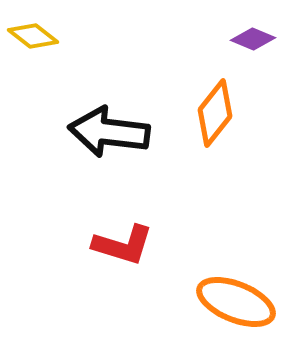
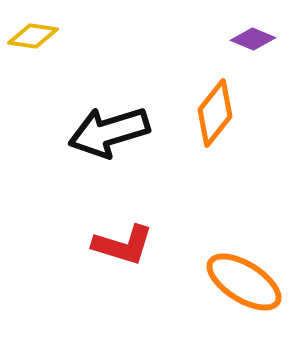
yellow diamond: rotated 30 degrees counterclockwise
black arrow: rotated 24 degrees counterclockwise
orange ellipse: moved 8 px right, 20 px up; rotated 10 degrees clockwise
